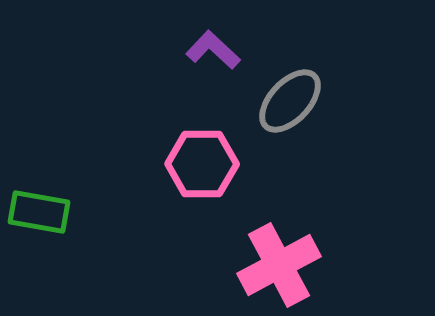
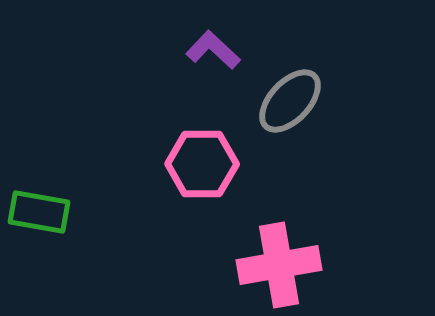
pink cross: rotated 18 degrees clockwise
